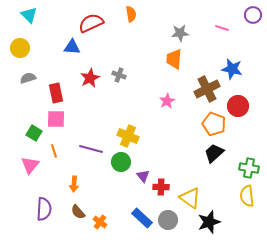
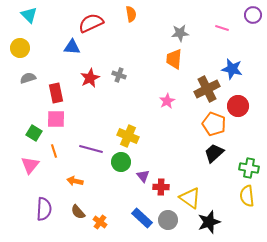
orange arrow: moved 1 px right, 3 px up; rotated 98 degrees clockwise
